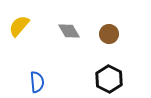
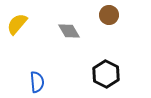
yellow semicircle: moved 2 px left, 2 px up
brown circle: moved 19 px up
black hexagon: moved 3 px left, 5 px up
